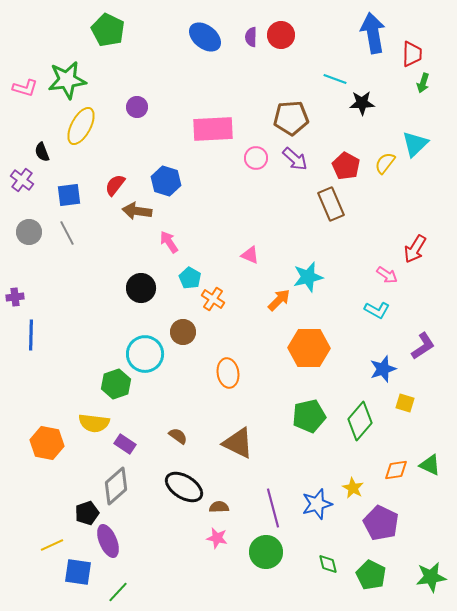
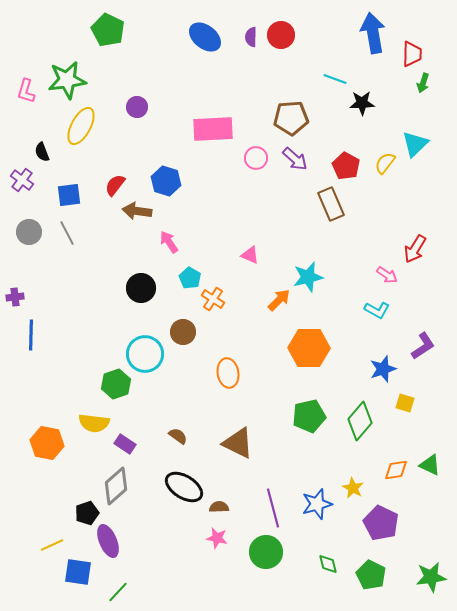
pink L-shape at (25, 88): moved 1 px right, 3 px down; rotated 90 degrees clockwise
